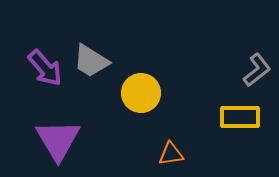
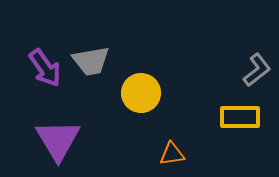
gray trapezoid: rotated 42 degrees counterclockwise
purple arrow: rotated 6 degrees clockwise
orange triangle: moved 1 px right
